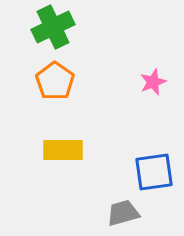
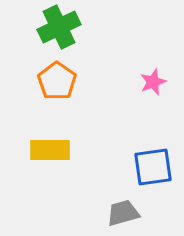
green cross: moved 6 px right
orange pentagon: moved 2 px right
yellow rectangle: moved 13 px left
blue square: moved 1 px left, 5 px up
